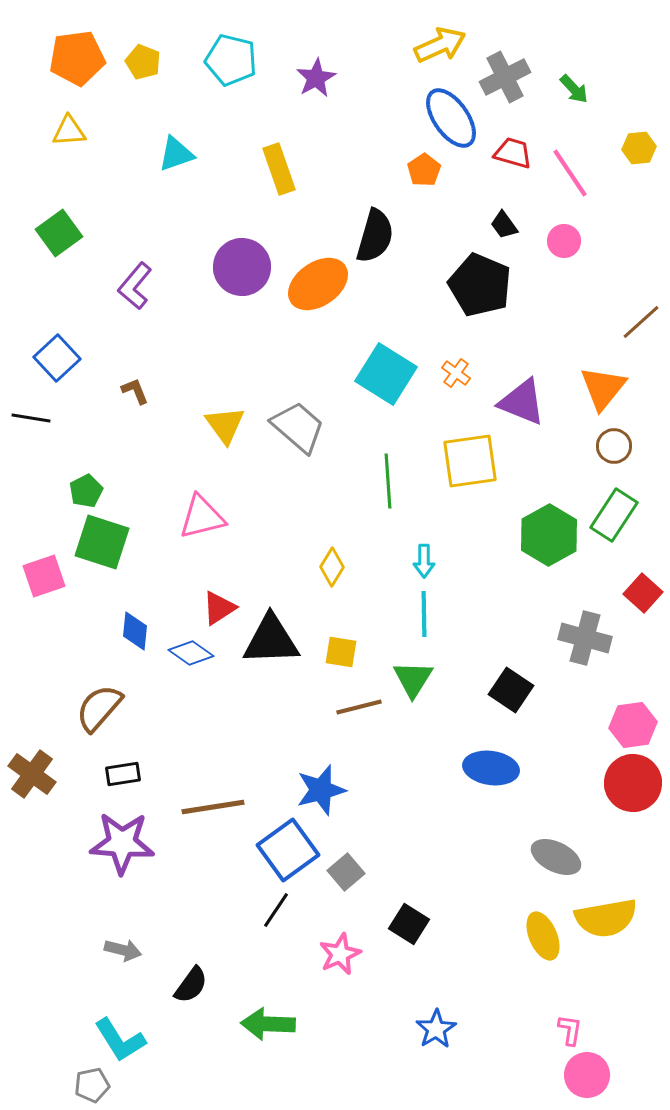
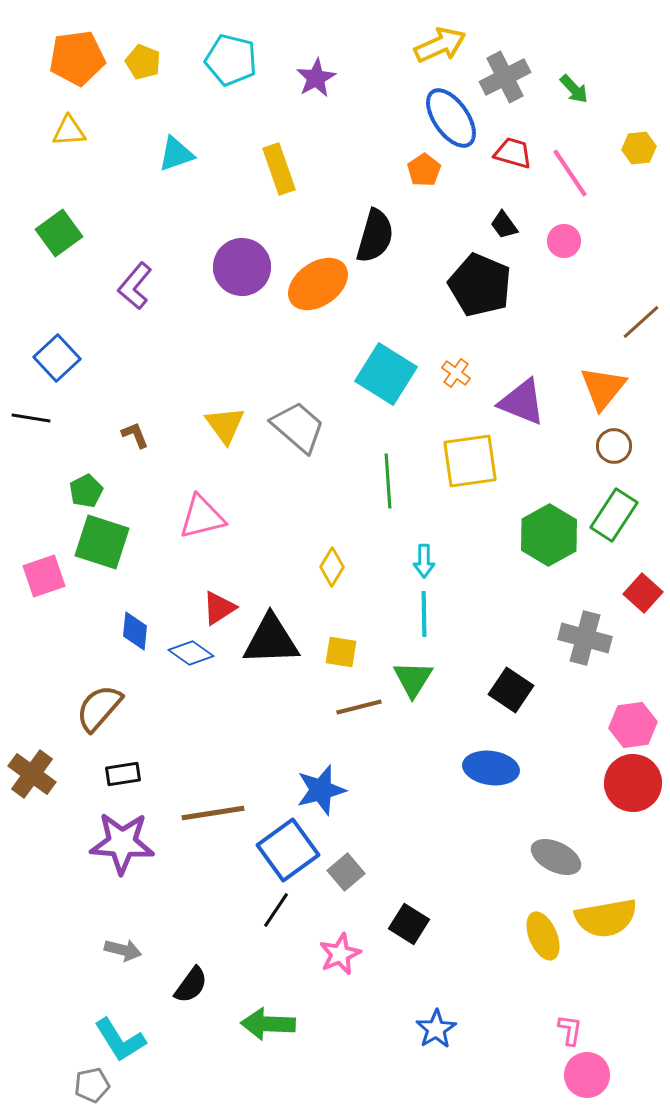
brown L-shape at (135, 391): moved 44 px down
brown line at (213, 807): moved 6 px down
